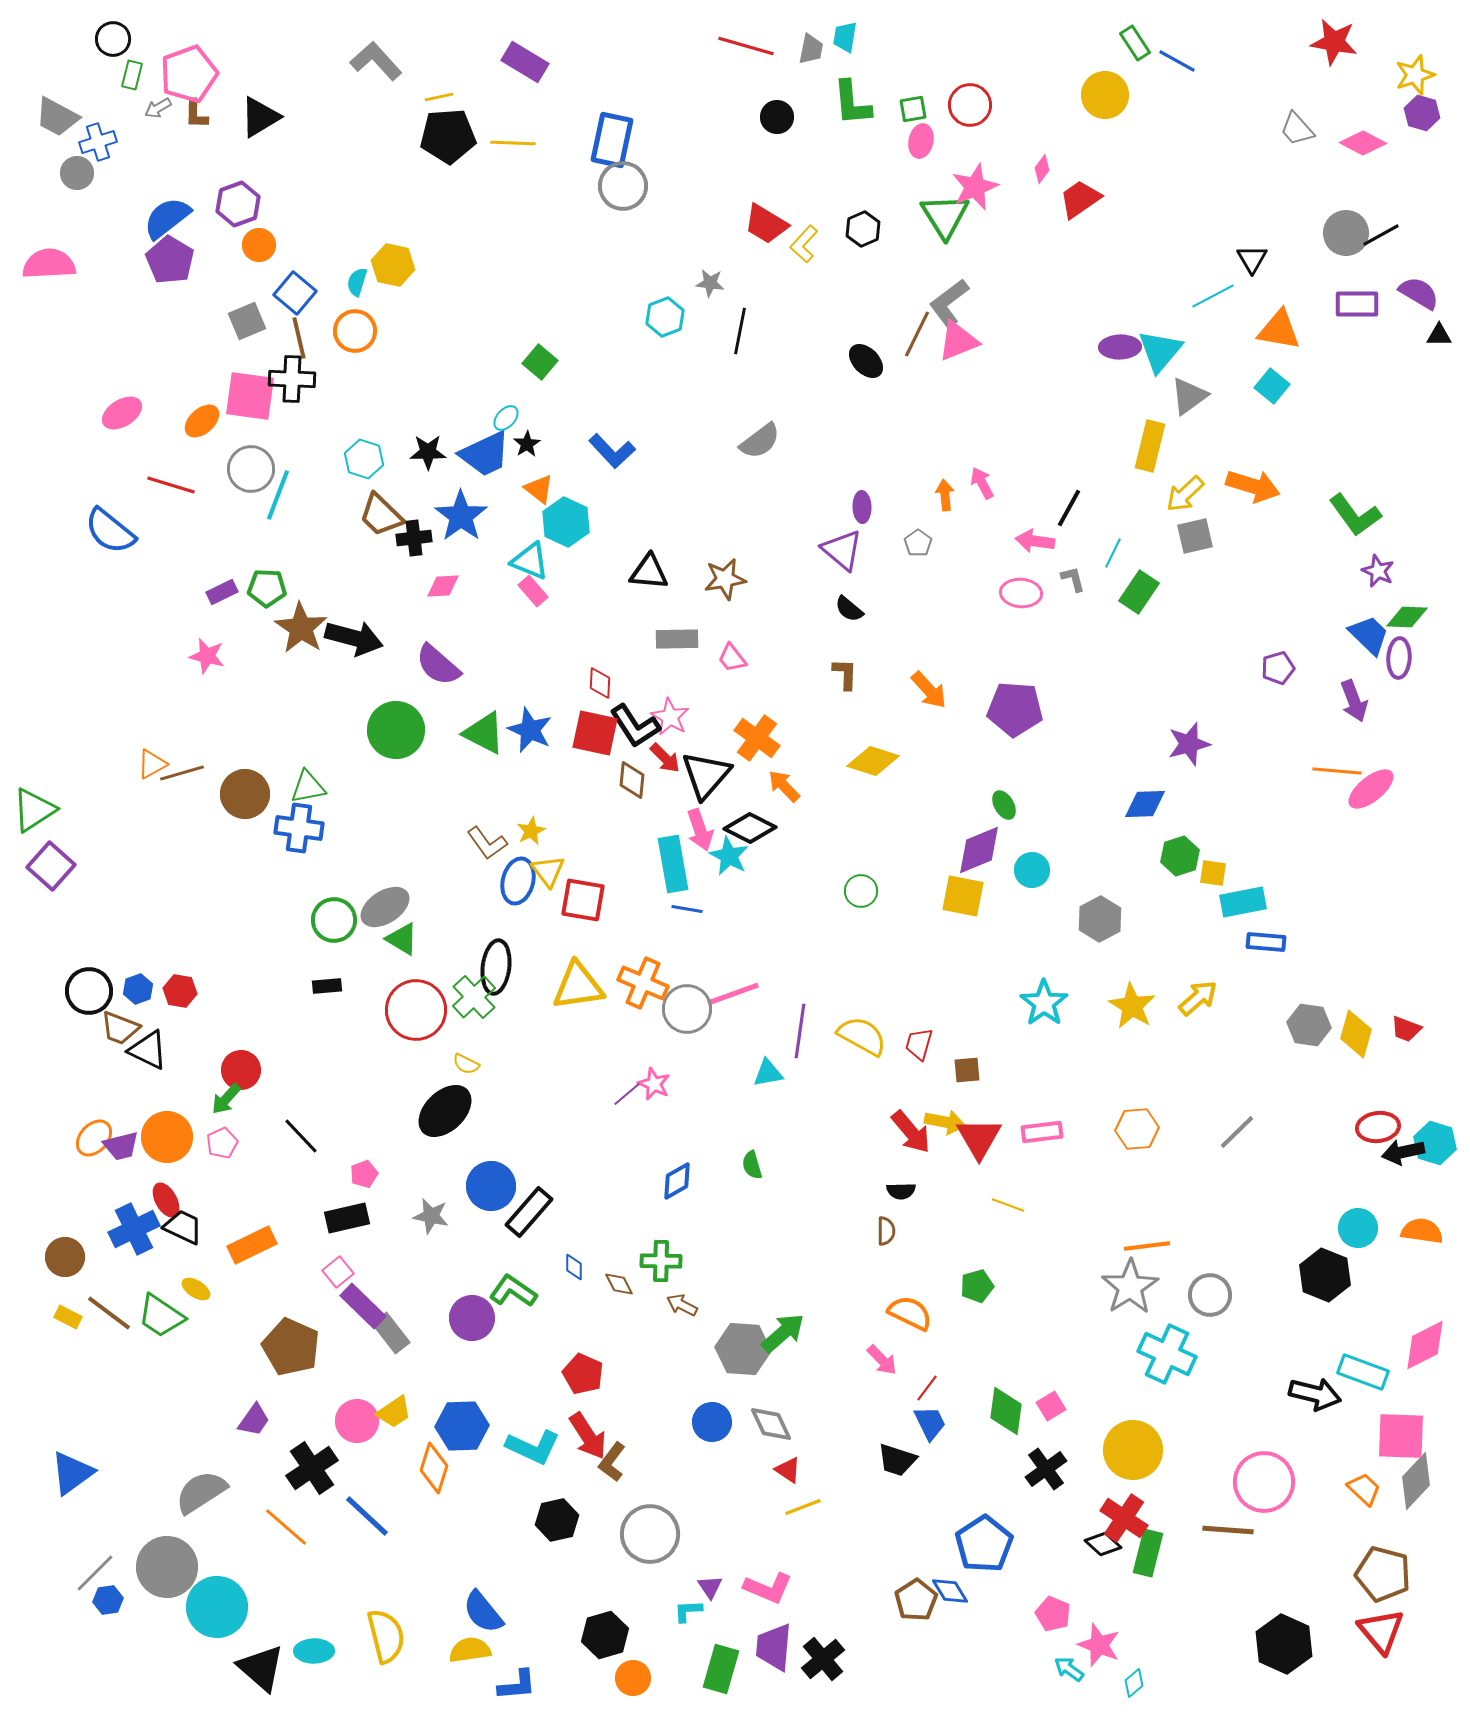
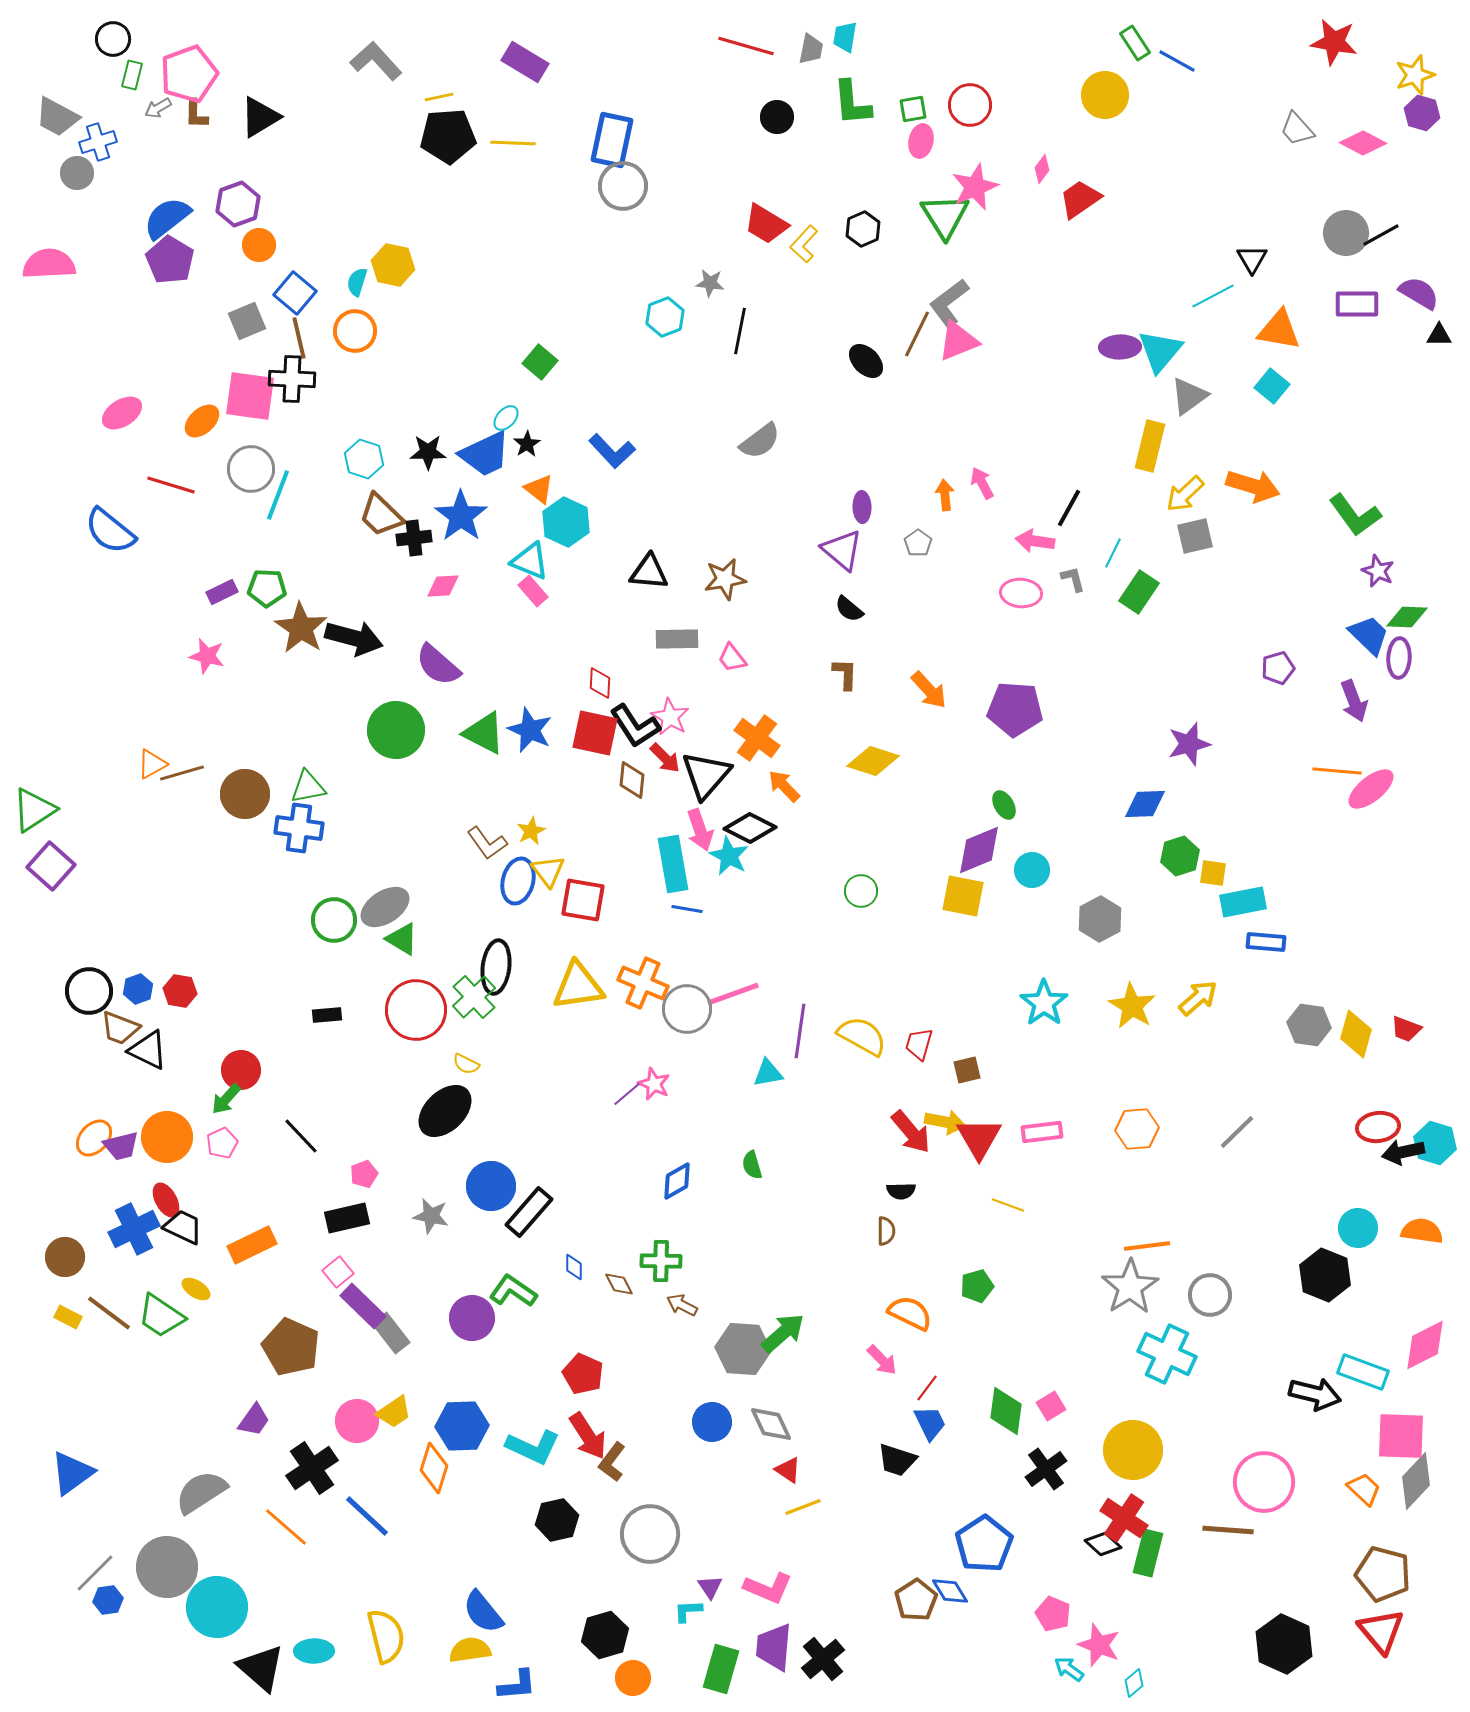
black rectangle at (327, 986): moved 29 px down
brown square at (967, 1070): rotated 8 degrees counterclockwise
